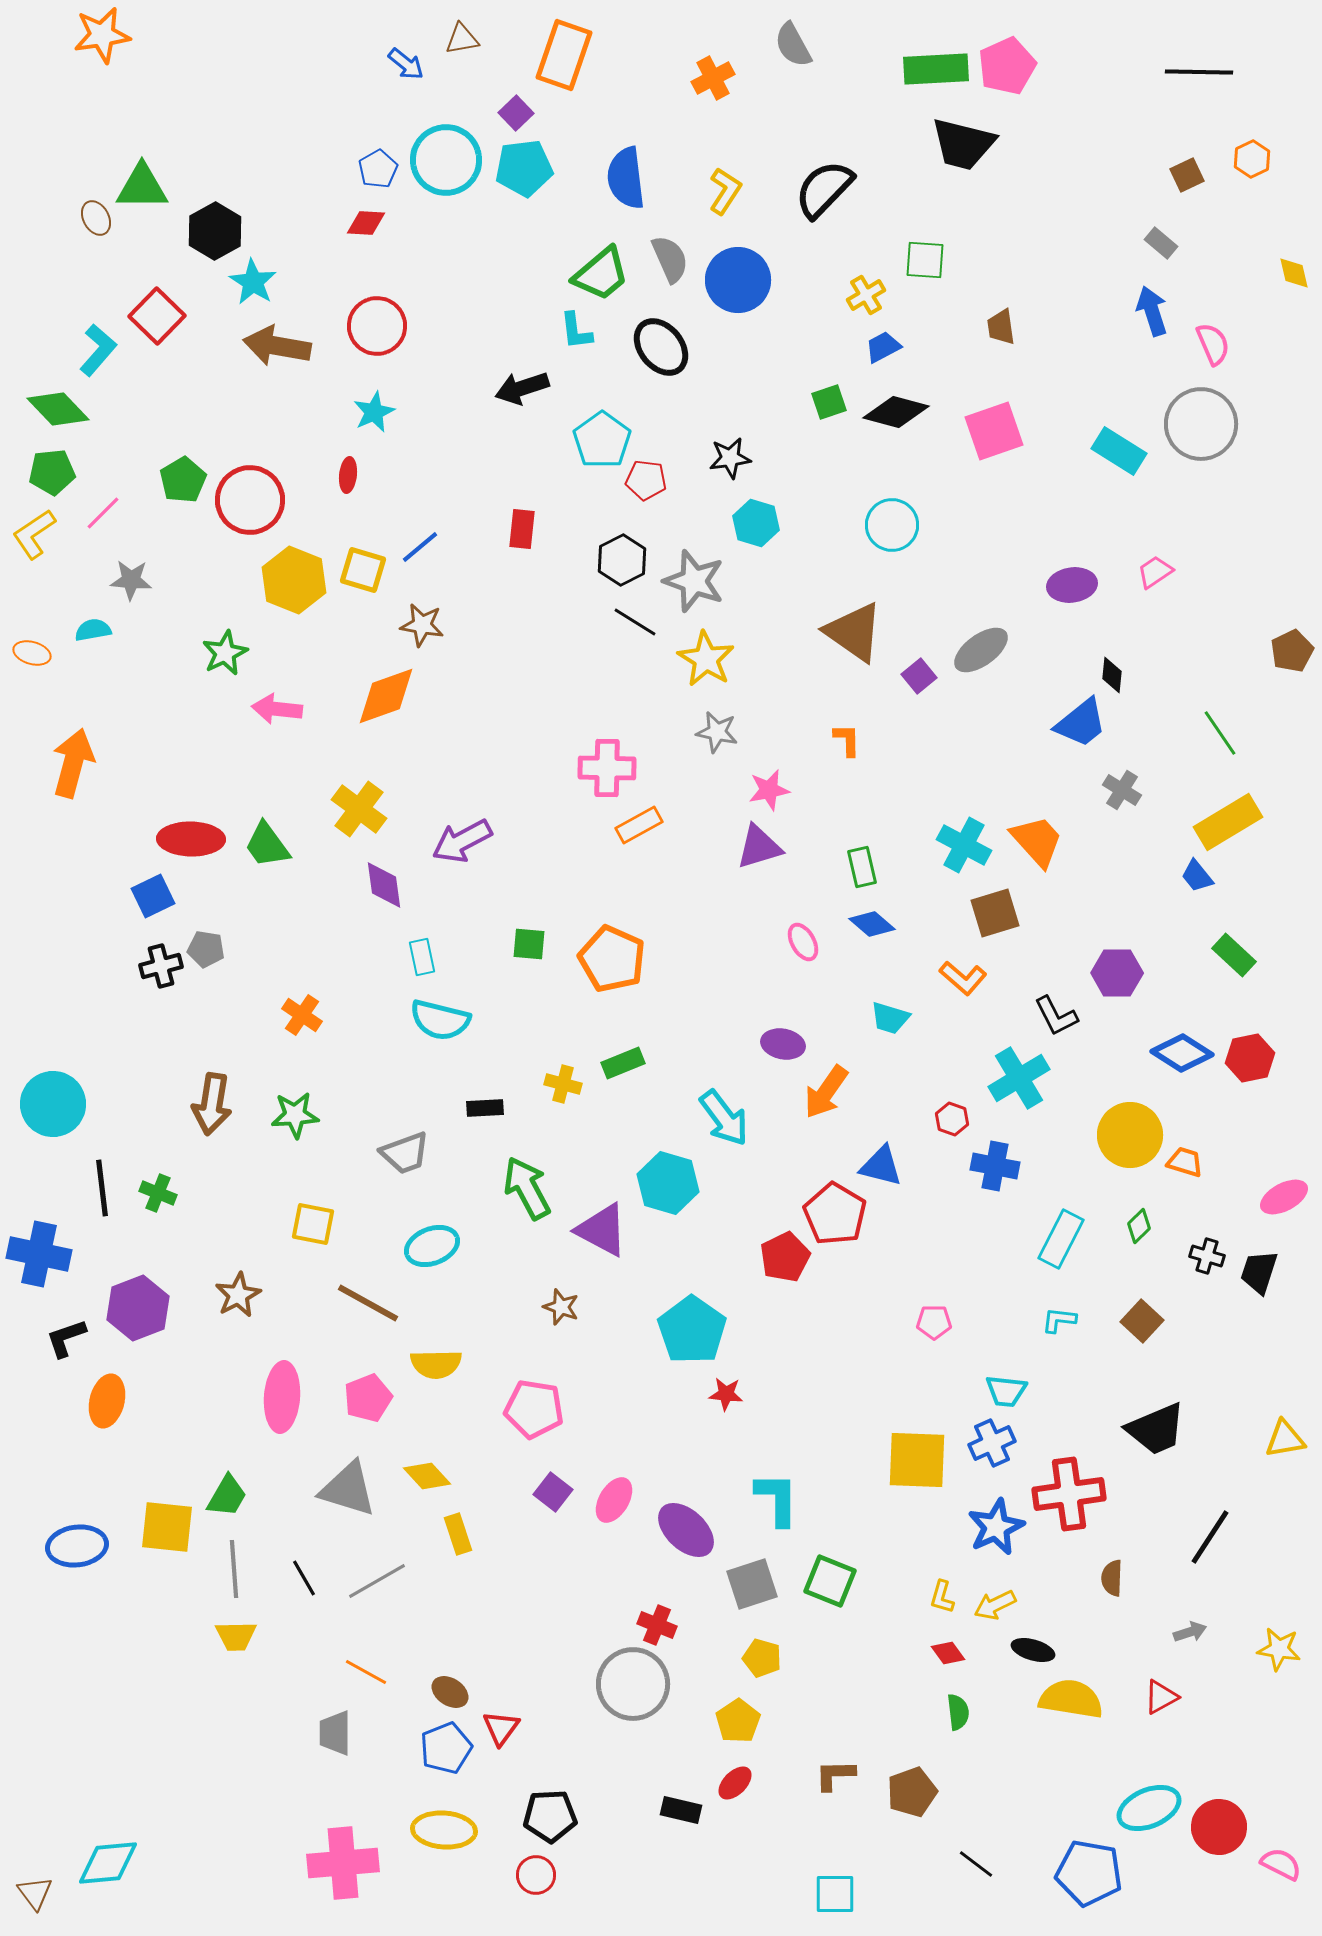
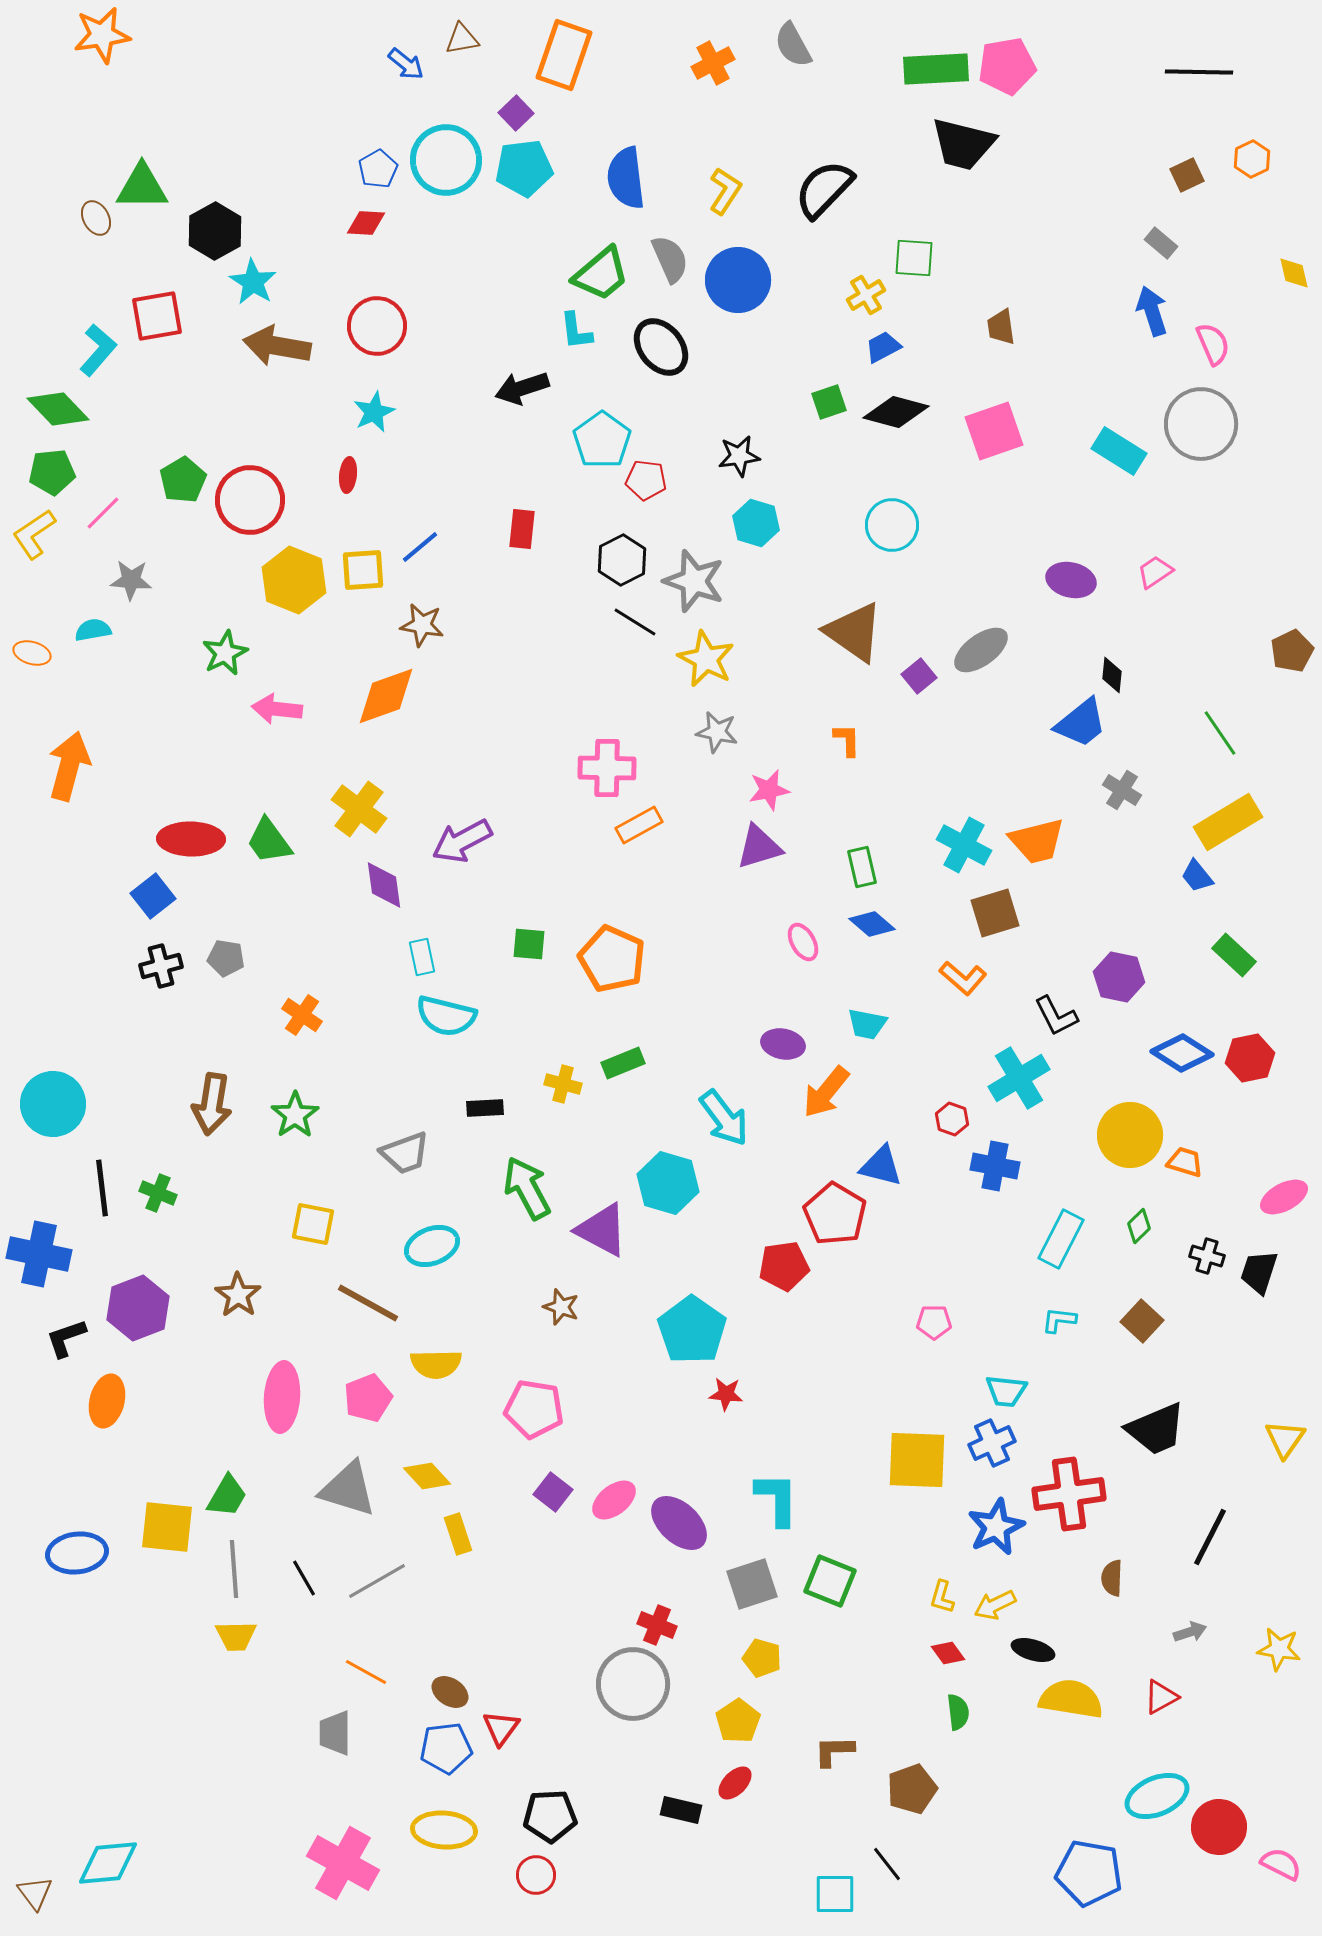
pink pentagon at (1007, 66): rotated 14 degrees clockwise
orange cross at (713, 78): moved 15 px up
green square at (925, 260): moved 11 px left, 2 px up
red square at (157, 316): rotated 36 degrees clockwise
black star at (730, 458): moved 9 px right, 2 px up
yellow square at (363, 570): rotated 21 degrees counterclockwise
purple ellipse at (1072, 585): moved 1 px left, 5 px up; rotated 21 degrees clockwise
yellow star at (706, 659): rotated 4 degrees counterclockwise
orange arrow at (73, 763): moved 4 px left, 3 px down
orange trapezoid at (1037, 841): rotated 118 degrees clockwise
green trapezoid at (267, 845): moved 2 px right, 4 px up
blue square at (153, 896): rotated 12 degrees counterclockwise
gray pentagon at (206, 949): moved 20 px right, 9 px down
purple hexagon at (1117, 973): moved 2 px right, 4 px down; rotated 12 degrees clockwise
cyan trapezoid at (890, 1018): moved 23 px left, 6 px down; rotated 6 degrees counterclockwise
cyan semicircle at (440, 1020): moved 6 px right, 4 px up
orange arrow at (826, 1092): rotated 4 degrees clockwise
green star at (295, 1115): rotated 30 degrees counterclockwise
red pentagon at (785, 1257): moved 1 px left, 9 px down; rotated 18 degrees clockwise
brown star at (238, 1295): rotated 9 degrees counterclockwise
yellow triangle at (1285, 1439): rotated 45 degrees counterclockwise
pink ellipse at (614, 1500): rotated 21 degrees clockwise
purple ellipse at (686, 1530): moved 7 px left, 7 px up
black line at (1210, 1537): rotated 6 degrees counterclockwise
blue ellipse at (77, 1546): moved 7 px down
blue pentagon at (446, 1748): rotated 15 degrees clockwise
brown L-shape at (835, 1775): moved 1 px left, 24 px up
brown pentagon at (912, 1792): moved 3 px up
cyan ellipse at (1149, 1808): moved 8 px right, 12 px up
pink cross at (343, 1863): rotated 34 degrees clockwise
black line at (976, 1864): moved 89 px left; rotated 15 degrees clockwise
